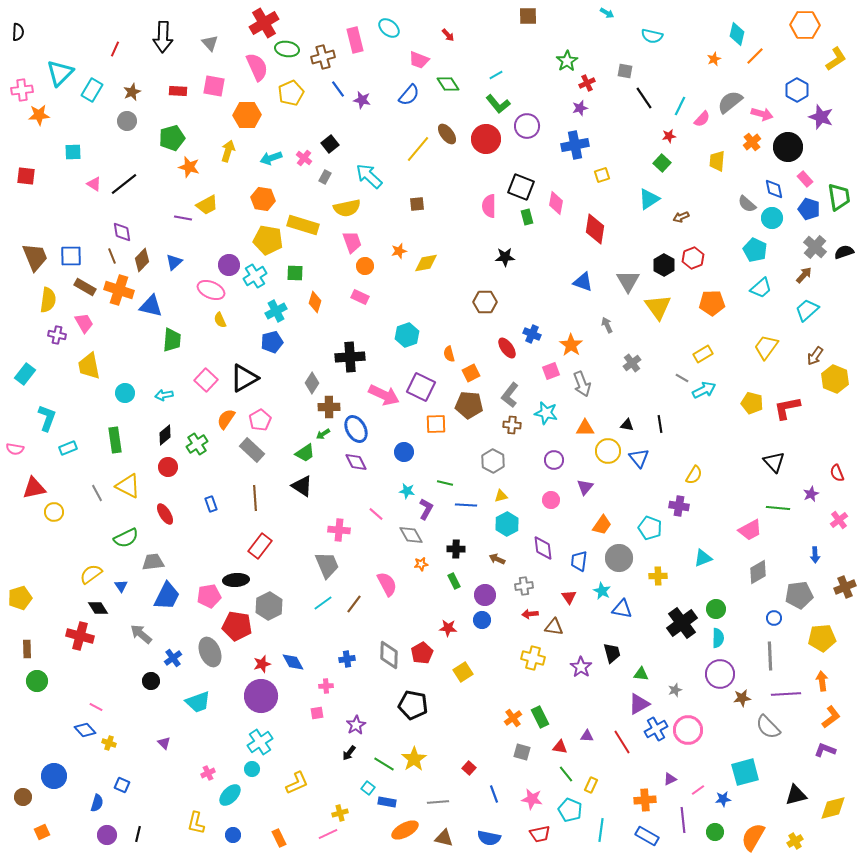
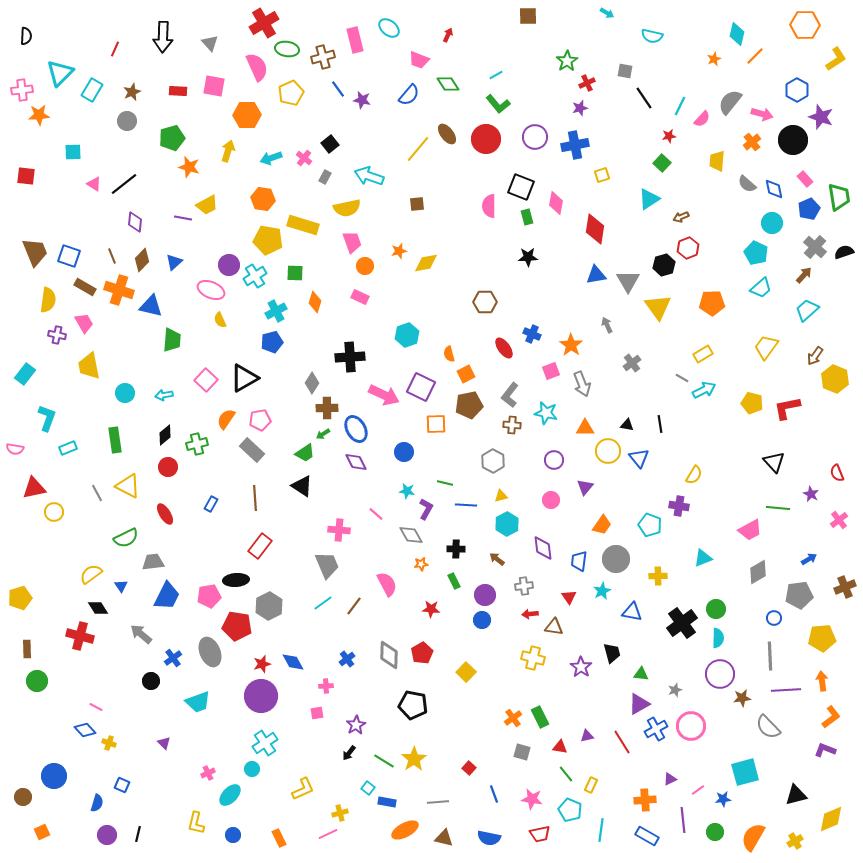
black semicircle at (18, 32): moved 8 px right, 4 px down
red arrow at (448, 35): rotated 112 degrees counterclockwise
gray semicircle at (730, 102): rotated 12 degrees counterclockwise
purple circle at (527, 126): moved 8 px right, 11 px down
black circle at (788, 147): moved 5 px right, 7 px up
cyan arrow at (369, 176): rotated 24 degrees counterclockwise
gray semicircle at (747, 204): moved 20 px up
blue pentagon at (809, 209): rotated 30 degrees clockwise
cyan circle at (772, 218): moved 5 px down
purple diamond at (122, 232): moved 13 px right, 10 px up; rotated 15 degrees clockwise
cyan pentagon at (755, 250): moved 1 px right, 3 px down
blue square at (71, 256): moved 2 px left; rotated 20 degrees clockwise
brown trapezoid at (35, 257): moved 5 px up
black star at (505, 257): moved 23 px right
red hexagon at (693, 258): moved 5 px left, 10 px up
black hexagon at (664, 265): rotated 15 degrees clockwise
blue triangle at (583, 282): moved 13 px right, 7 px up; rotated 30 degrees counterclockwise
red ellipse at (507, 348): moved 3 px left
orange square at (471, 373): moved 5 px left, 1 px down
brown pentagon at (469, 405): rotated 16 degrees counterclockwise
brown cross at (329, 407): moved 2 px left, 1 px down
pink pentagon at (260, 420): rotated 20 degrees clockwise
green cross at (197, 444): rotated 20 degrees clockwise
purple star at (811, 494): rotated 21 degrees counterclockwise
blue rectangle at (211, 504): rotated 49 degrees clockwise
cyan pentagon at (650, 528): moved 3 px up
blue arrow at (815, 555): moved 6 px left, 4 px down; rotated 119 degrees counterclockwise
gray circle at (619, 558): moved 3 px left, 1 px down
brown arrow at (497, 559): rotated 14 degrees clockwise
cyan star at (602, 591): rotated 18 degrees clockwise
brown line at (354, 604): moved 2 px down
blue triangle at (622, 609): moved 10 px right, 3 px down
red star at (448, 628): moved 17 px left, 19 px up
blue cross at (347, 659): rotated 28 degrees counterclockwise
yellow square at (463, 672): moved 3 px right; rotated 12 degrees counterclockwise
purple line at (786, 694): moved 4 px up
pink circle at (688, 730): moved 3 px right, 4 px up
purple triangle at (587, 736): rotated 16 degrees counterclockwise
cyan cross at (260, 742): moved 5 px right, 1 px down
green line at (384, 764): moved 3 px up
yellow L-shape at (297, 783): moved 6 px right, 6 px down
yellow diamond at (833, 808): moved 2 px left, 11 px down; rotated 8 degrees counterclockwise
